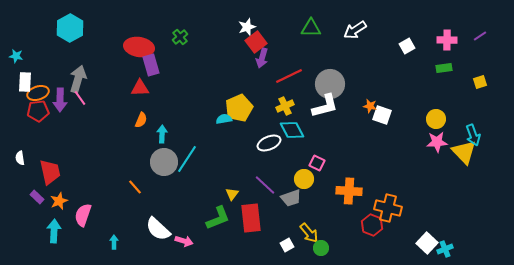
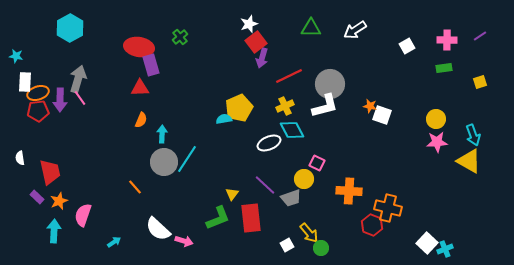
white star at (247, 27): moved 2 px right, 3 px up
yellow triangle at (464, 152): moved 5 px right, 9 px down; rotated 16 degrees counterclockwise
cyan arrow at (114, 242): rotated 56 degrees clockwise
